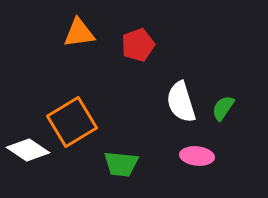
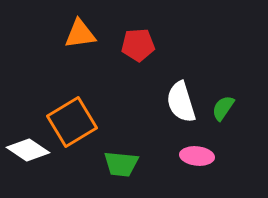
orange triangle: moved 1 px right, 1 px down
red pentagon: rotated 16 degrees clockwise
